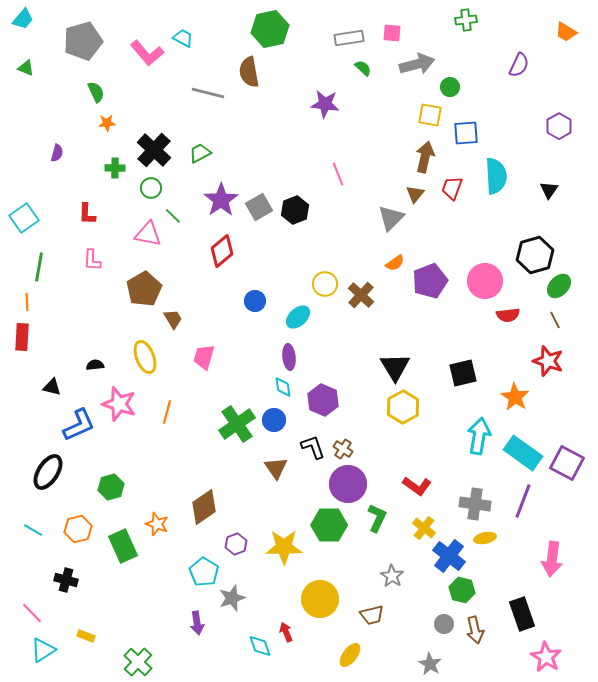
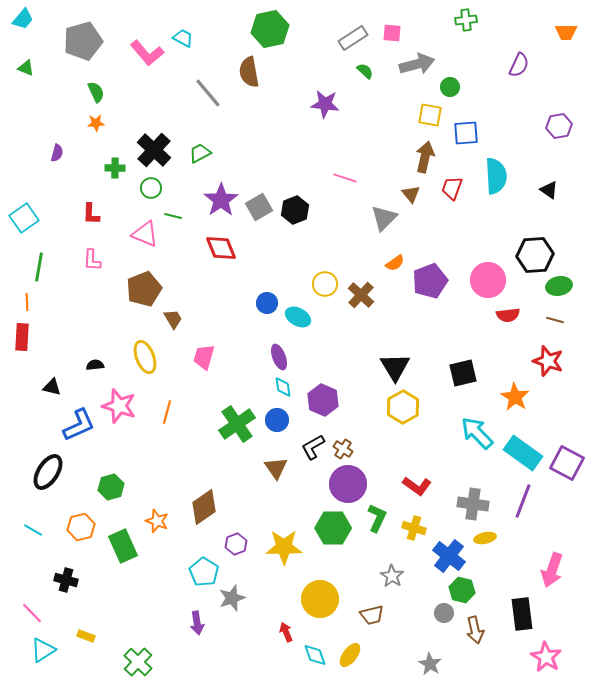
orange trapezoid at (566, 32): rotated 30 degrees counterclockwise
gray rectangle at (349, 38): moved 4 px right; rotated 24 degrees counterclockwise
green semicircle at (363, 68): moved 2 px right, 3 px down
gray line at (208, 93): rotated 36 degrees clockwise
orange star at (107, 123): moved 11 px left
purple hexagon at (559, 126): rotated 20 degrees clockwise
pink line at (338, 174): moved 7 px right, 4 px down; rotated 50 degrees counterclockwise
black triangle at (549, 190): rotated 30 degrees counterclockwise
brown triangle at (415, 194): moved 4 px left; rotated 18 degrees counterclockwise
red L-shape at (87, 214): moved 4 px right
green line at (173, 216): rotated 30 degrees counterclockwise
gray triangle at (391, 218): moved 7 px left
pink triangle at (148, 234): moved 3 px left; rotated 12 degrees clockwise
red diamond at (222, 251): moved 1 px left, 3 px up; rotated 72 degrees counterclockwise
black hexagon at (535, 255): rotated 12 degrees clockwise
pink circle at (485, 281): moved 3 px right, 1 px up
green ellipse at (559, 286): rotated 35 degrees clockwise
brown pentagon at (144, 289): rotated 8 degrees clockwise
blue circle at (255, 301): moved 12 px right, 2 px down
cyan ellipse at (298, 317): rotated 70 degrees clockwise
brown line at (555, 320): rotated 48 degrees counterclockwise
purple ellipse at (289, 357): moved 10 px left; rotated 15 degrees counterclockwise
pink star at (119, 404): moved 2 px down
blue circle at (274, 420): moved 3 px right
cyan arrow at (479, 436): moved 2 px left, 3 px up; rotated 54 degrees counterclockwise
black L-shape at (313, 447): rotated 100 degrees counterclockwise
gray cross at (475, 504): moved 2 px left
orange star at (157, 524): moved 3 px up
green hexagon at (329, 525): moved 4 px right, 3 px down
yellow cross at (424, 528): moved 10 px left; rotated 20 degrees counterclockwise
orange hexagon at (78, 529): moved 3 px right, 2 px up
pink arrow at (552, 559): moved 11 px down; rotated 12 degrees clockwise
black rectangle at (522, 614): rotated 12 degrees clockwise
gray circle at (444, 624): moved 11 px up
cyan diamond at (260, 646): moved 55 px right, 9 px down
